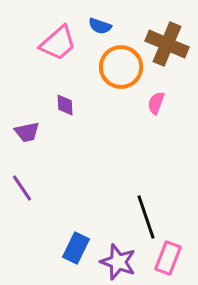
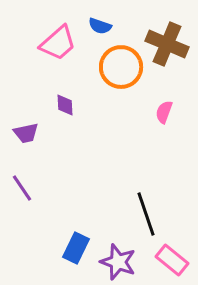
pink semicircle: moved 8 px right, 9 px down
purple trapezoid: moved 1 px left, 1 px down
black line: moved 3 px up
pink rectangle: moved 4 px right, 2 px down; rotated 72 degrees counterclockwise
